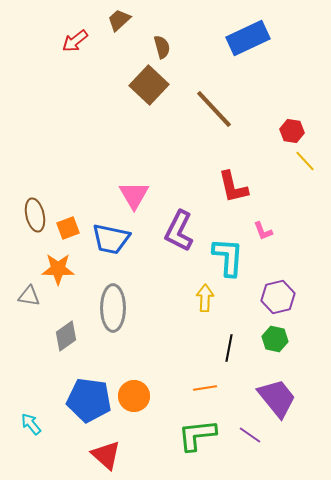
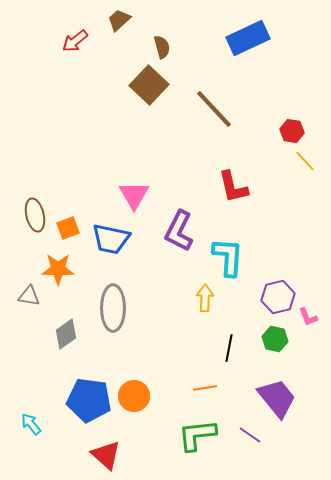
pink L-shape: moved 45 px right, 86 px down
gray diamond: moved 2 px up
